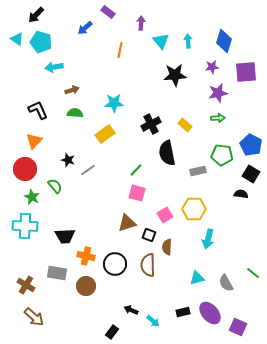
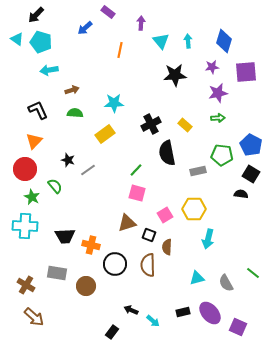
cyan arrow at (54, 67): moved 5 px left, 3 px down
orange cross at (86, 256): moved 5 px right, 11 px up
